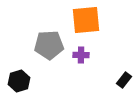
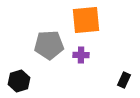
black rectangle: rotated 14 degrees counterclockwise
